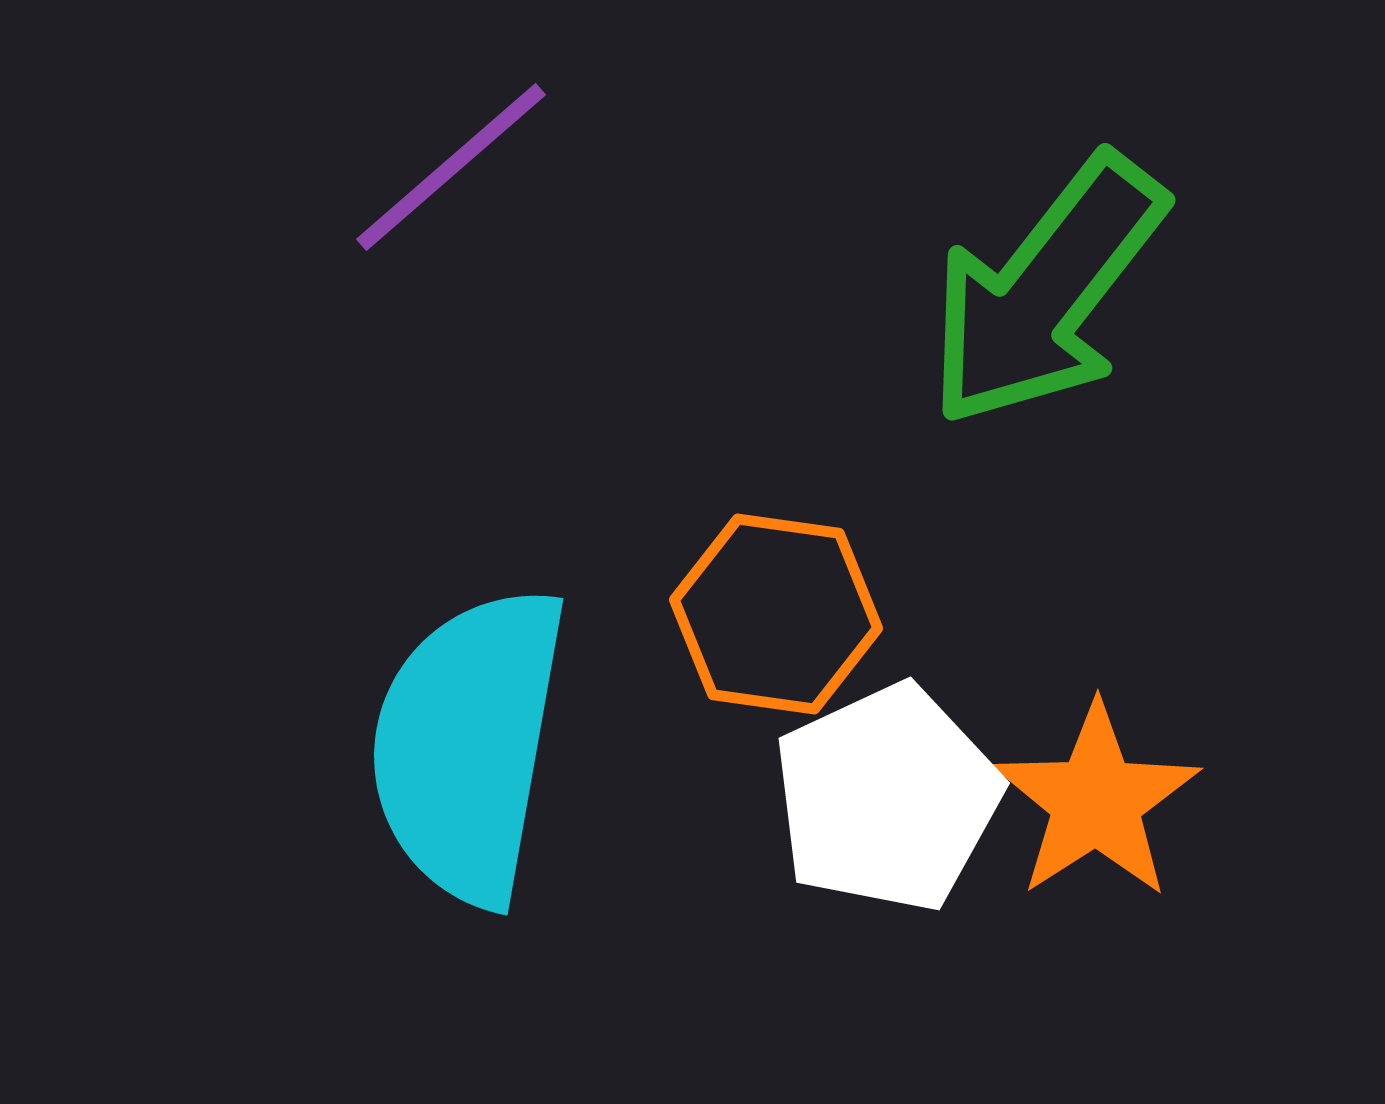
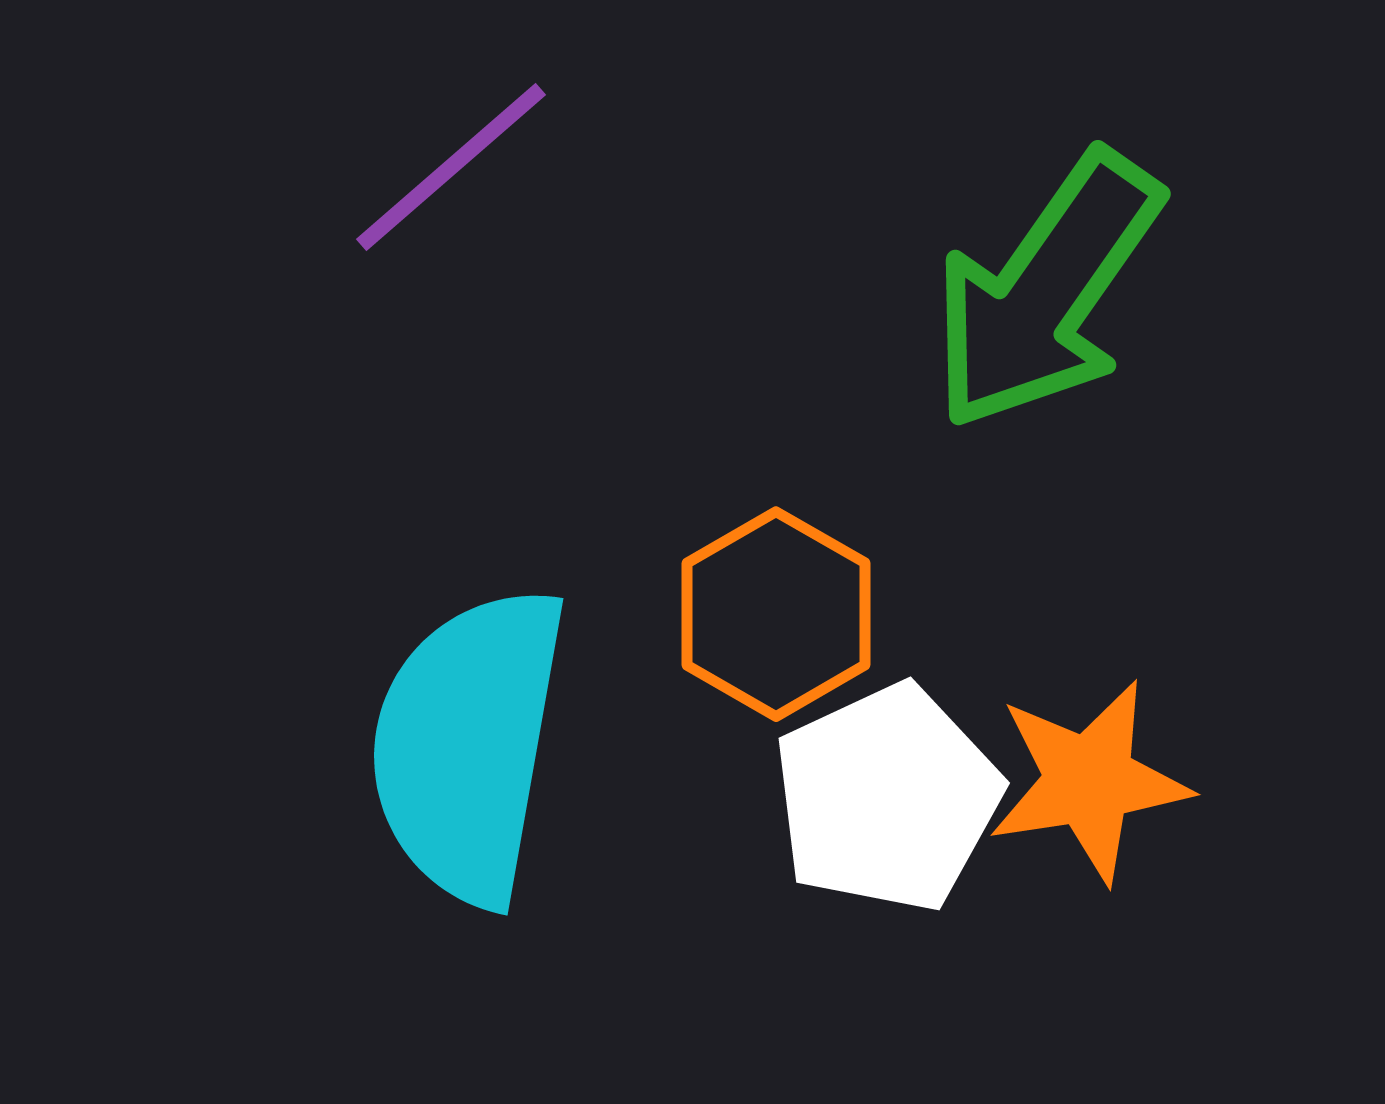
green arrow: rotated 3 degrees counterclockwise
orange hexagon: rotated 22 degrees clockwise
orange star: moved 7 px left, 20 px up; rotated 24 degrees clockwise
